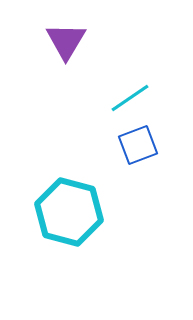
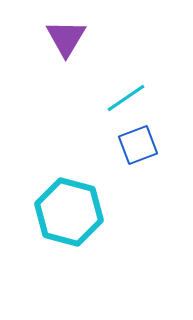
purple triangle: moved 3 px up
cyan line: moved 4 px left
